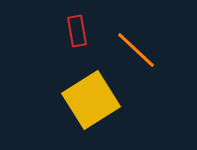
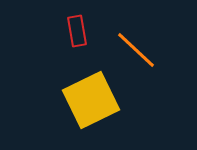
yellow square: rotated 6 degrees clockwise
